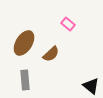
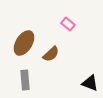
black triangle: moved 1 px left, 3 px up; rotated 18 degrees counterclockwise
